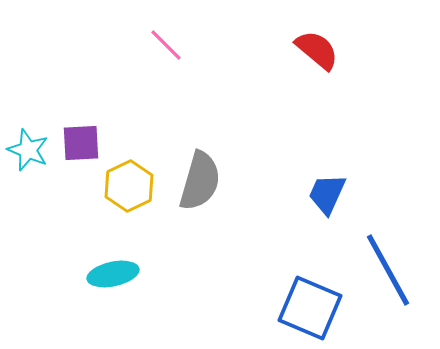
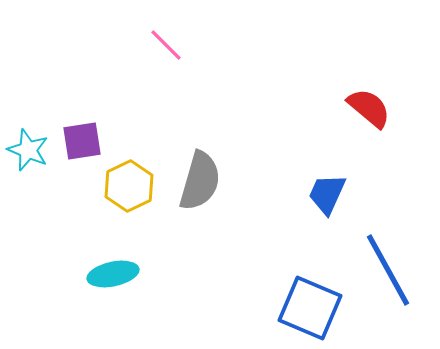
red semicircle: moved 52 px right, 58 px down
purple square: moved 1 px right, 2 px up; rotated 6 degrees counterclockwise
